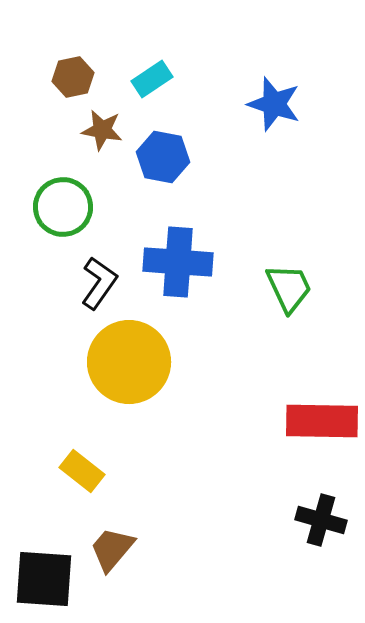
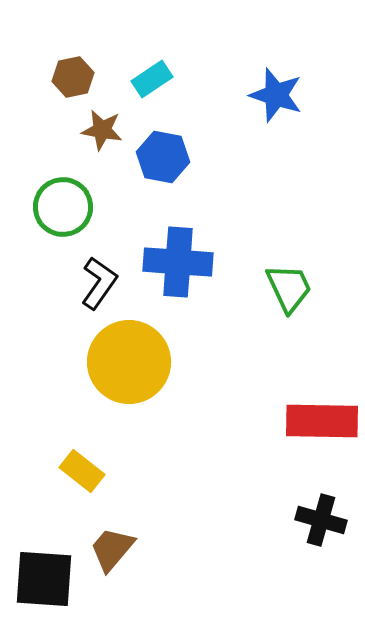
blue star: moved 2 px right, 9 px up
